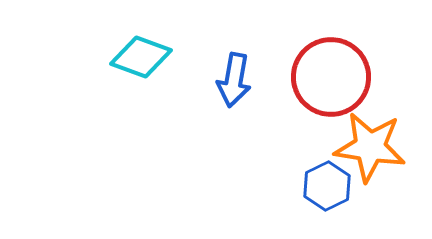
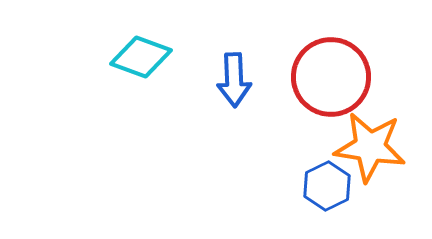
blue arrow: rotated 12 degrees counterclockwise
